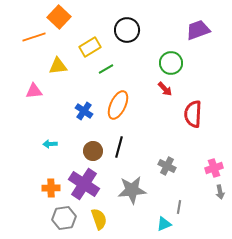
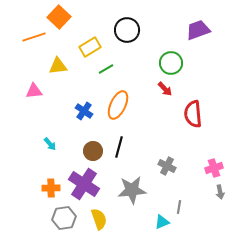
red semicircle: rotated 8 degrees counterclockwise
cyan arrow: rotated 128 degrees counterclockwise
cyan triangle: moved 2 px left, 2 px up
